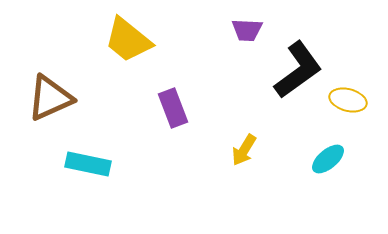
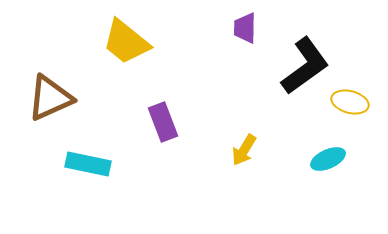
purple trapezoid: moved 2 px left, 2 px up; rotated 88 degrees clockwise
yellow trapezoid: moved 2 px left, 2 px down
black L-shape: moved 7 px right, 4 px up
yellow ellipse: moved 2 px right, 2 px down
purple rectangle: moved 10 px left, 14 px down
cyan ellipse: rotated 16 degrees clockwise
